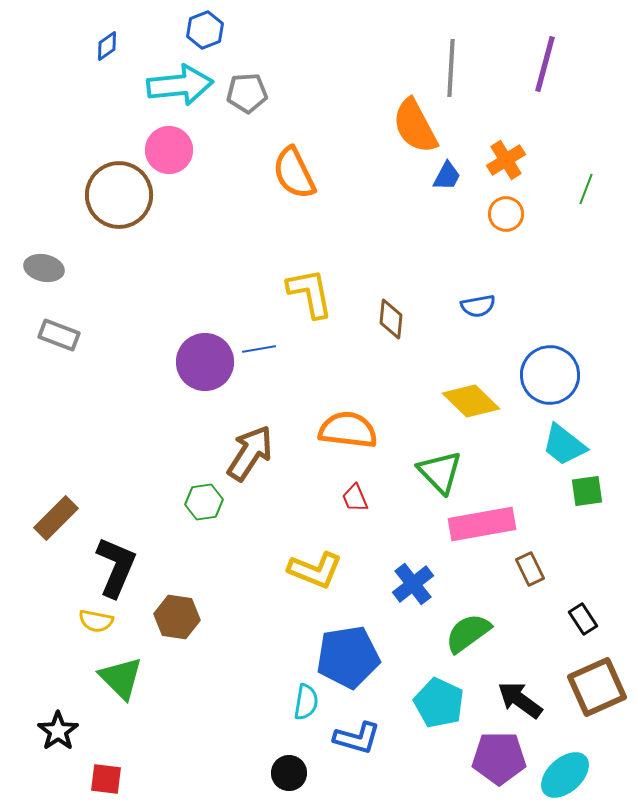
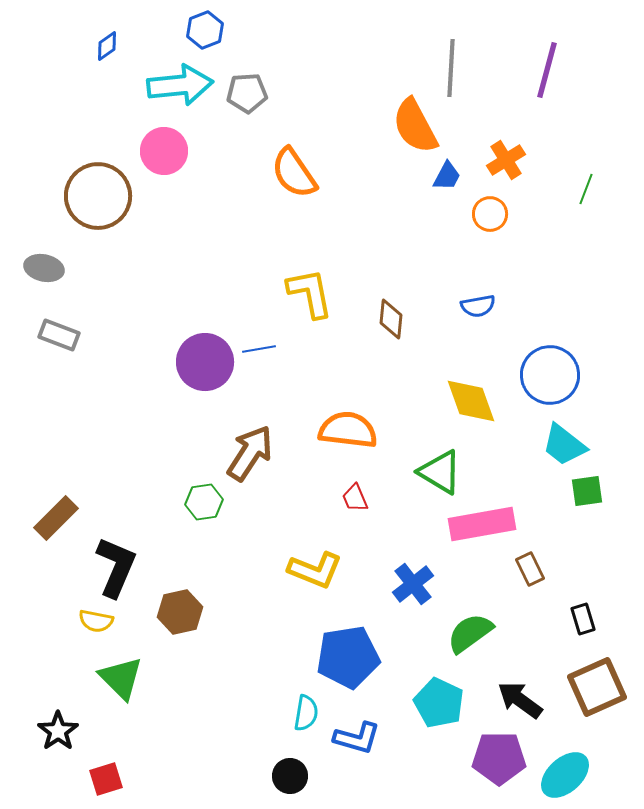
purple line at (545, 64): moved 2 px right, 6 px down
pink circle at (169, 150): moved 5 px left, 1 px down
orange semicircle at (294, 173): rotated 8 degrees counterclockwise
brown circle at (119, 195): moved 21 px left, 1 px down
orange circle at (506, 214): moved 16 px left
yellow diamond at (471, 401): rotated 26 degrees clockwise
green triangle at (440, 472): rotated 15 degrees counterclockwise
brown hexagon at (177, 617): moved 3 px right, 5 px up; rotated 21 degrees counterclockwise
black rectangle at (583, 619): rotated 16 degrees clockwise
green semicircle at (468, 633): moved 2 px right
cyan semicircle at (306, 702): moved 11 px down
black circle at (289, 773): moved 1 px right, 3 px down
red square at (106, 779): rotated 24 degrees counterclockwise
